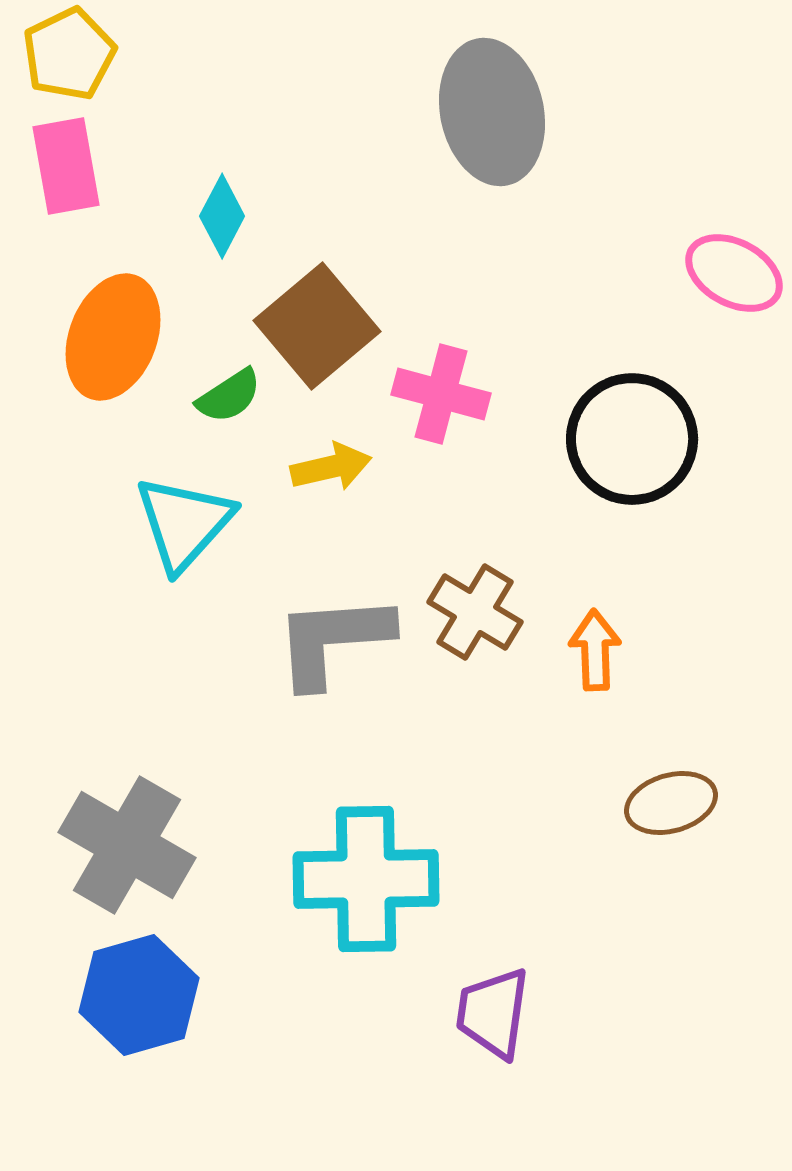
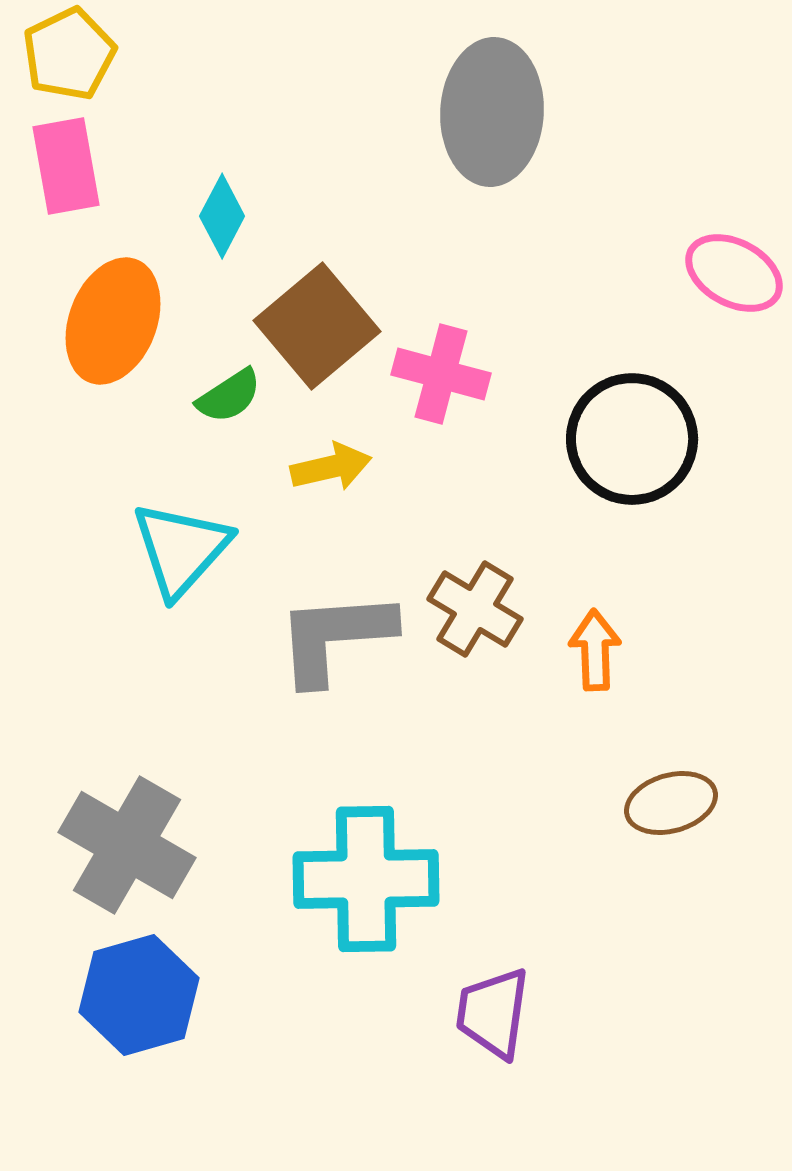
gray ellipse: rotated 15 degrees clockwise
orange ellipse: moved 16 px up
pink cross: moved 20 px up
cyan triangle: moved 3 px left, 26 px down
brown cross: moved 3 px up
gray L-shape: moved 2 px right, 3 px up
